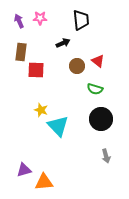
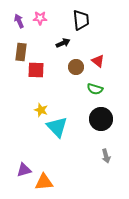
brown circle: moved 1 px left, 1 px down
cyan triangle: moved 1 px left, 1 px down
